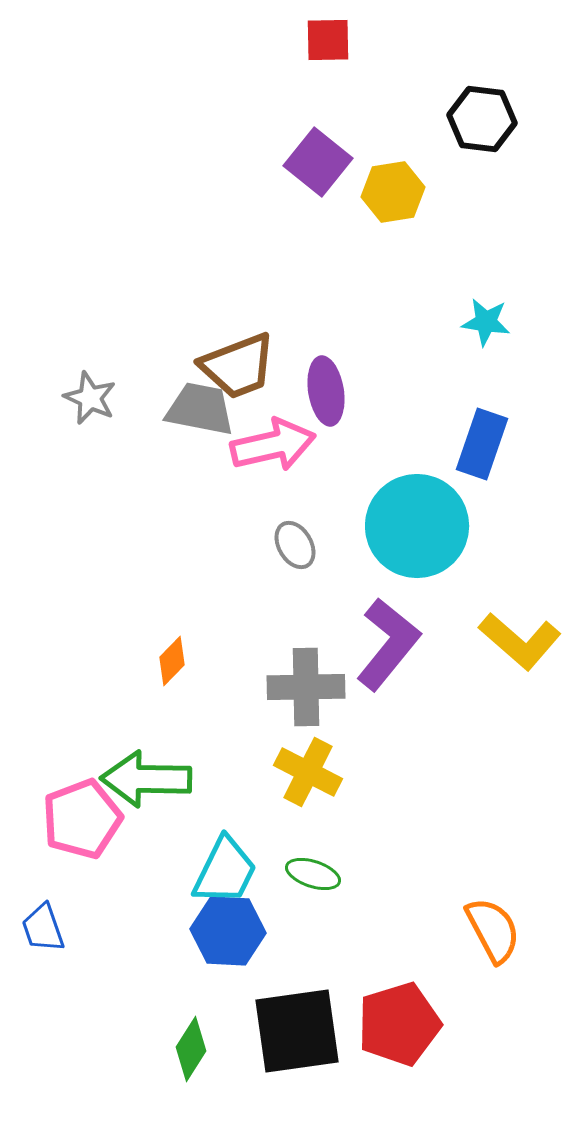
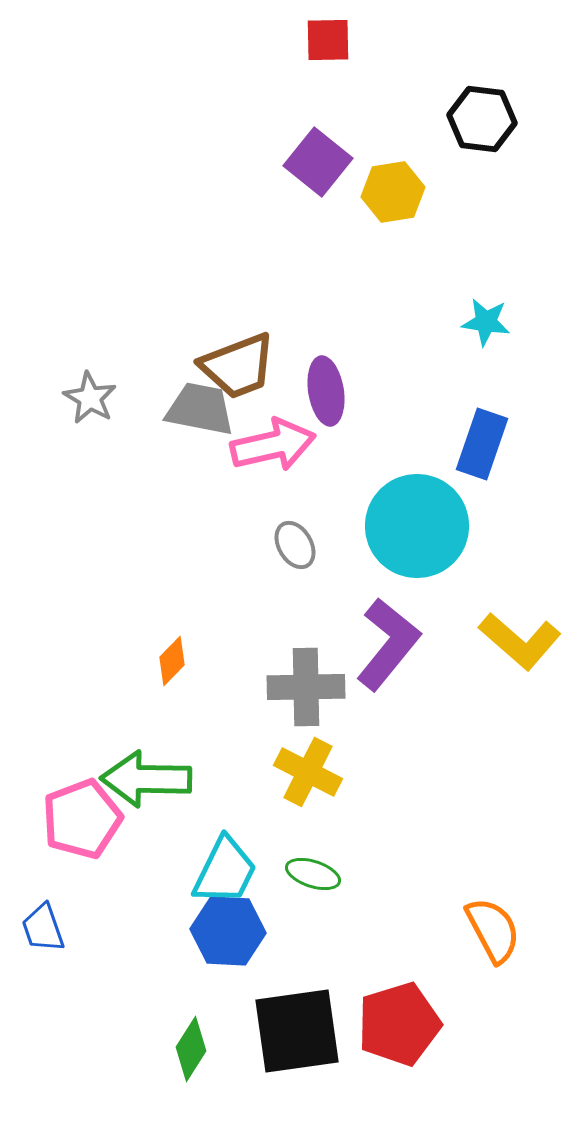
gray star: rotated 6 degrees clockwise
